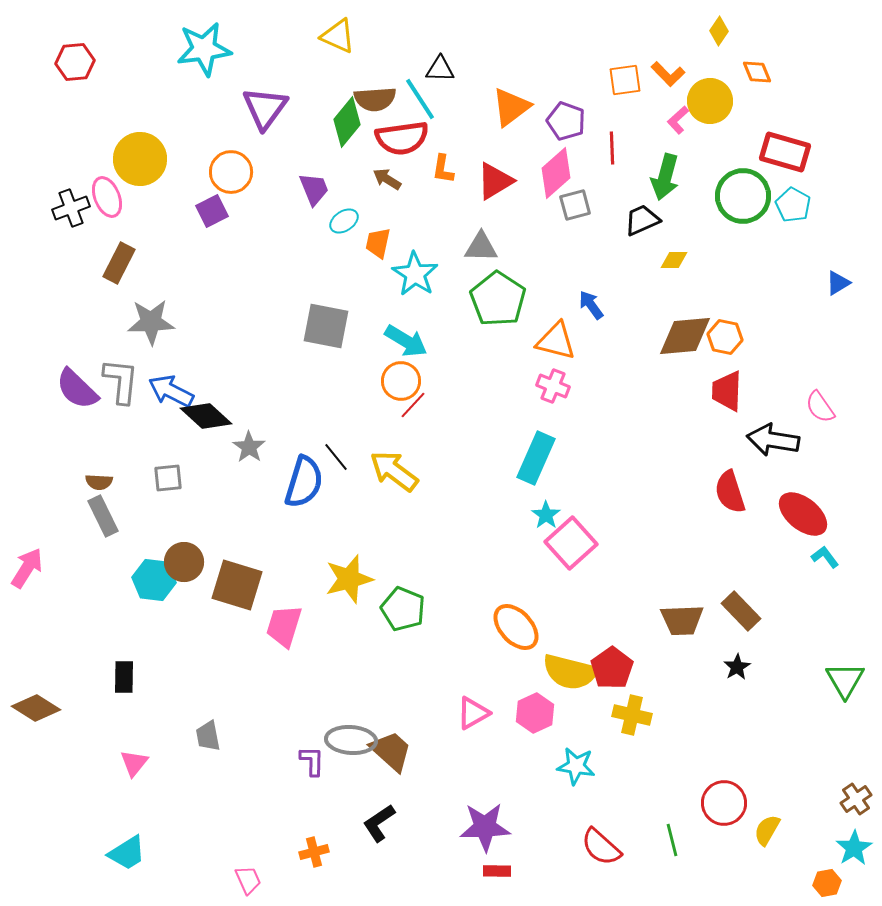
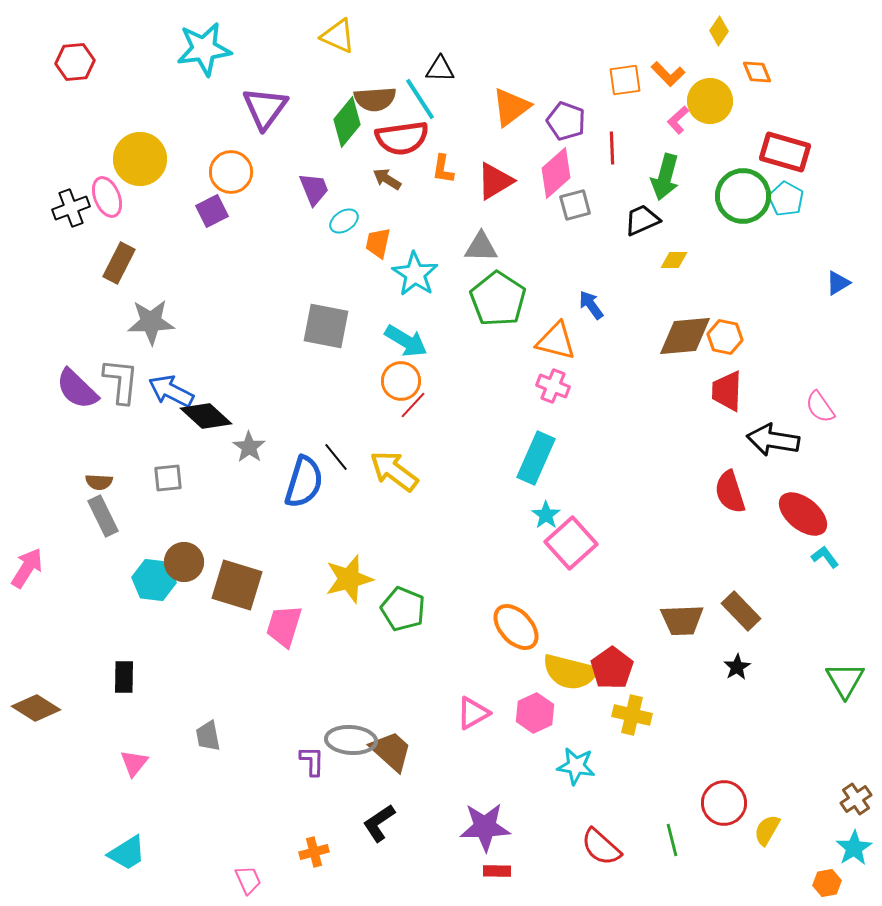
cyan pentagon at (793, 205): moved 7 px left, 6 px up
